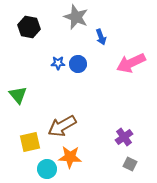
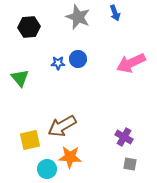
gray star: moved 2 px right
black hexagon: rotated 15 degrees counterclockwise
blue arrow: moved 14 px right, 24 px up
blue circle: moved 5 px up
green triangle: moved 2 px right, 17 px up
purple cross: rotated 24 degrees counterclockwise
yellow square: moved 2 px up
gray square: rotated 16 degrees counterclockwise
